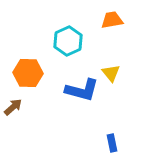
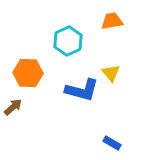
orange trapezoid: moved 1 px down
blue rectangle: rotated 48 degrees counterclockwise
